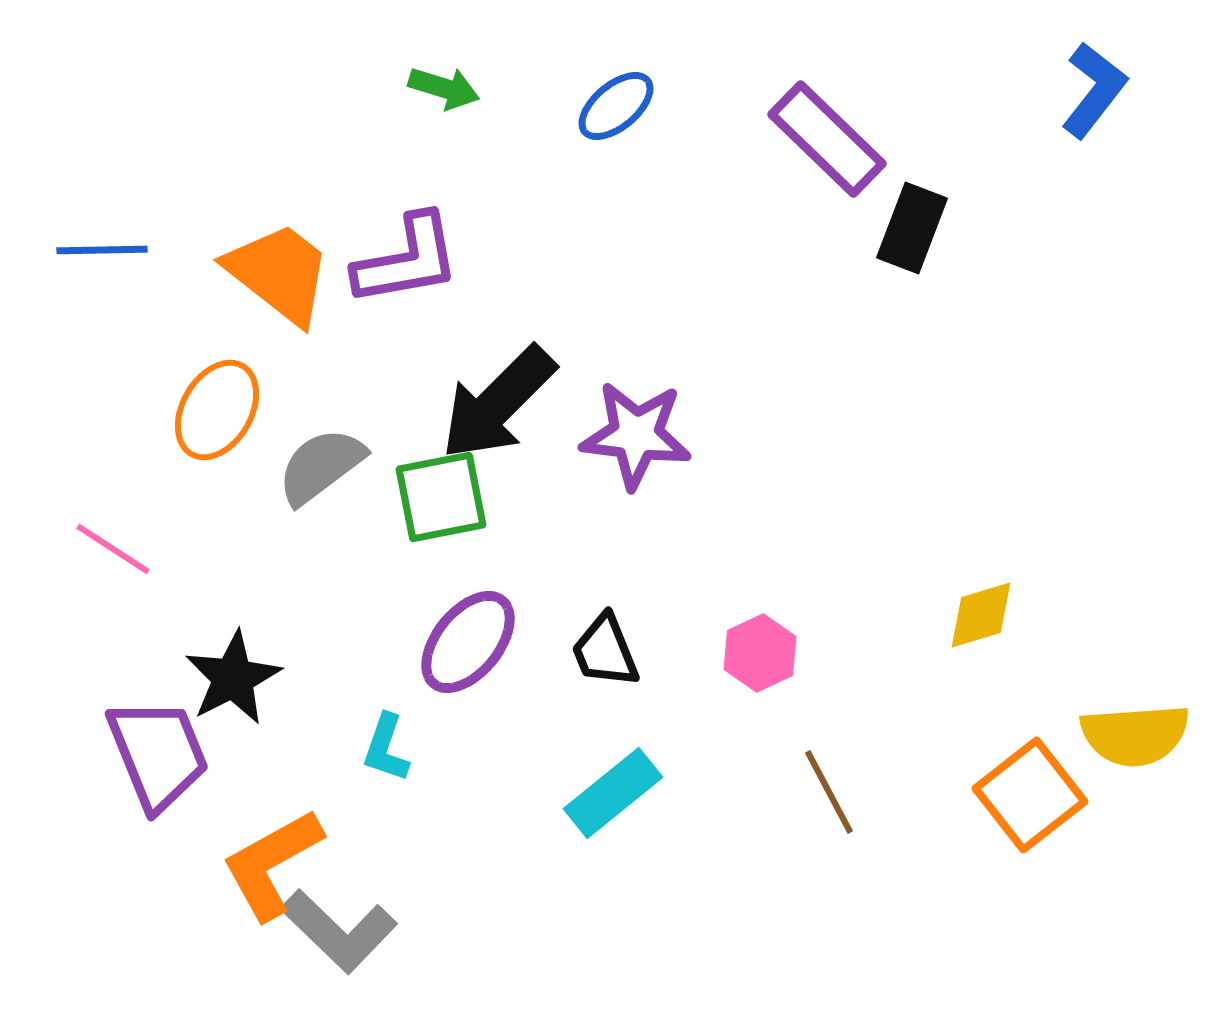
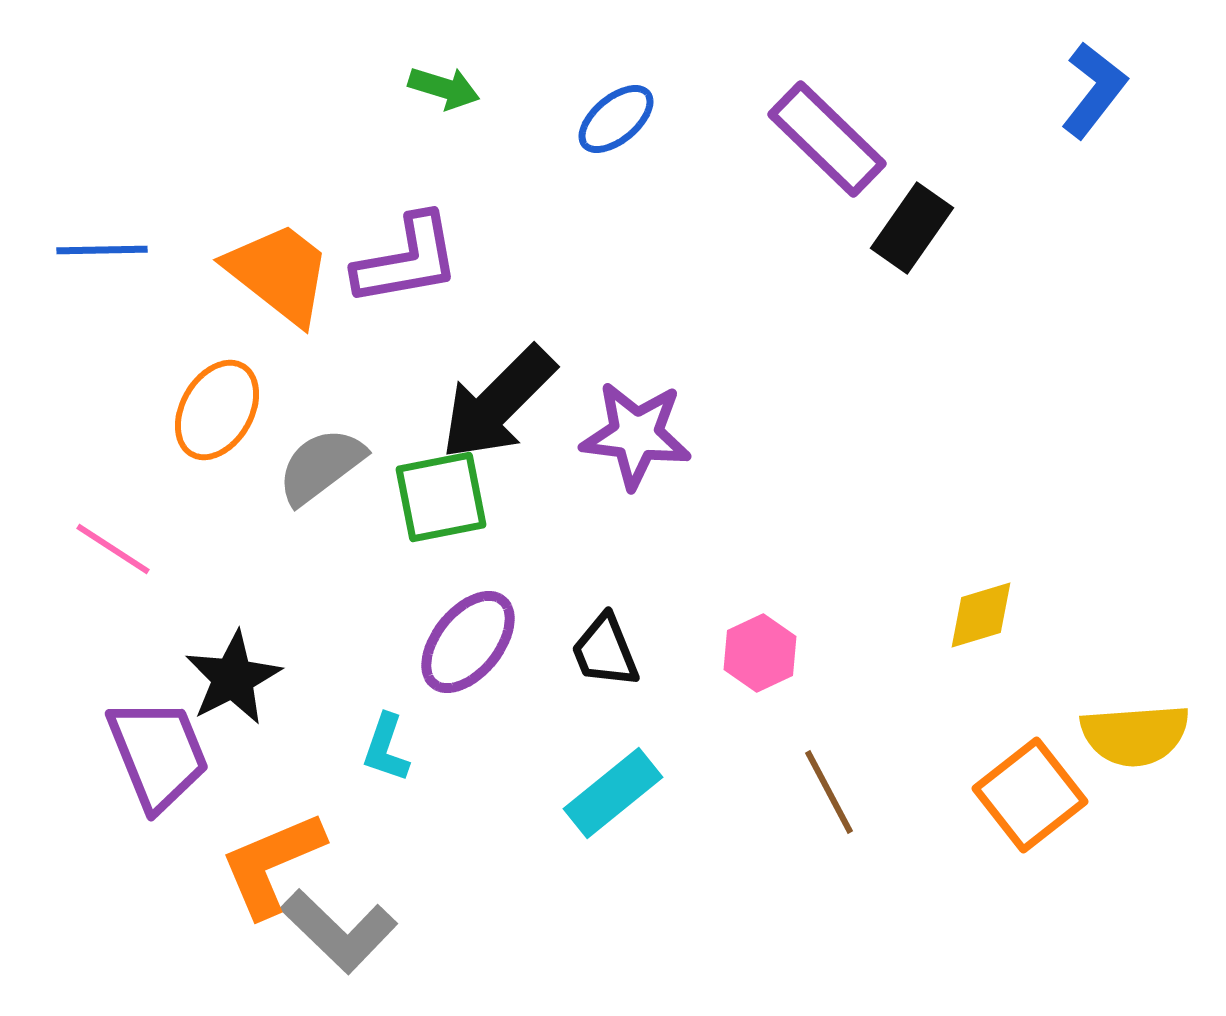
blue ellipse: moved 13 px down
black rectangle: rotated 14 degrees clockwise
orange L-shape: rotated 6 degrees clockwise
